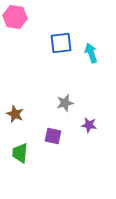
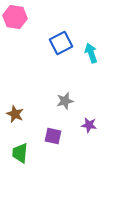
blue square: rotated 20 degrees counterclockwise
gray star: moved 2 px up
